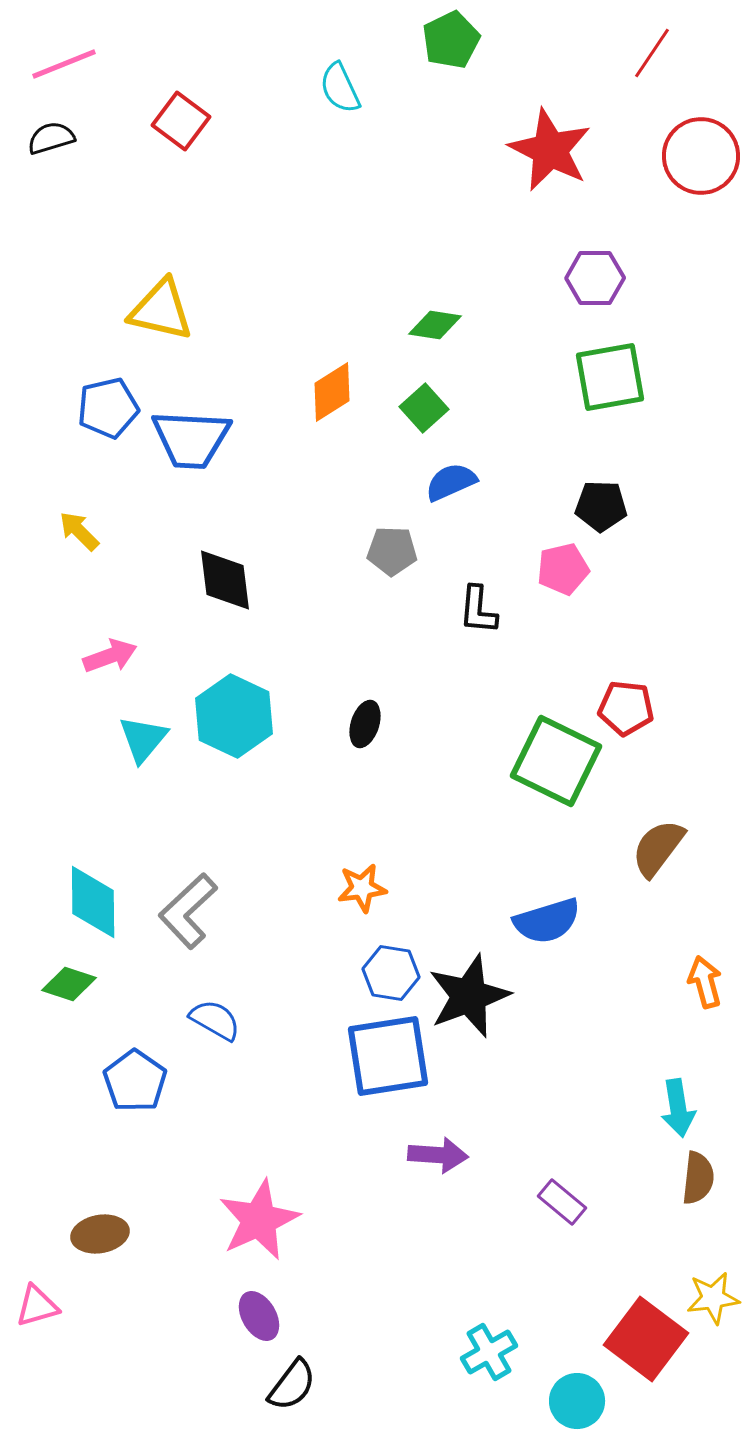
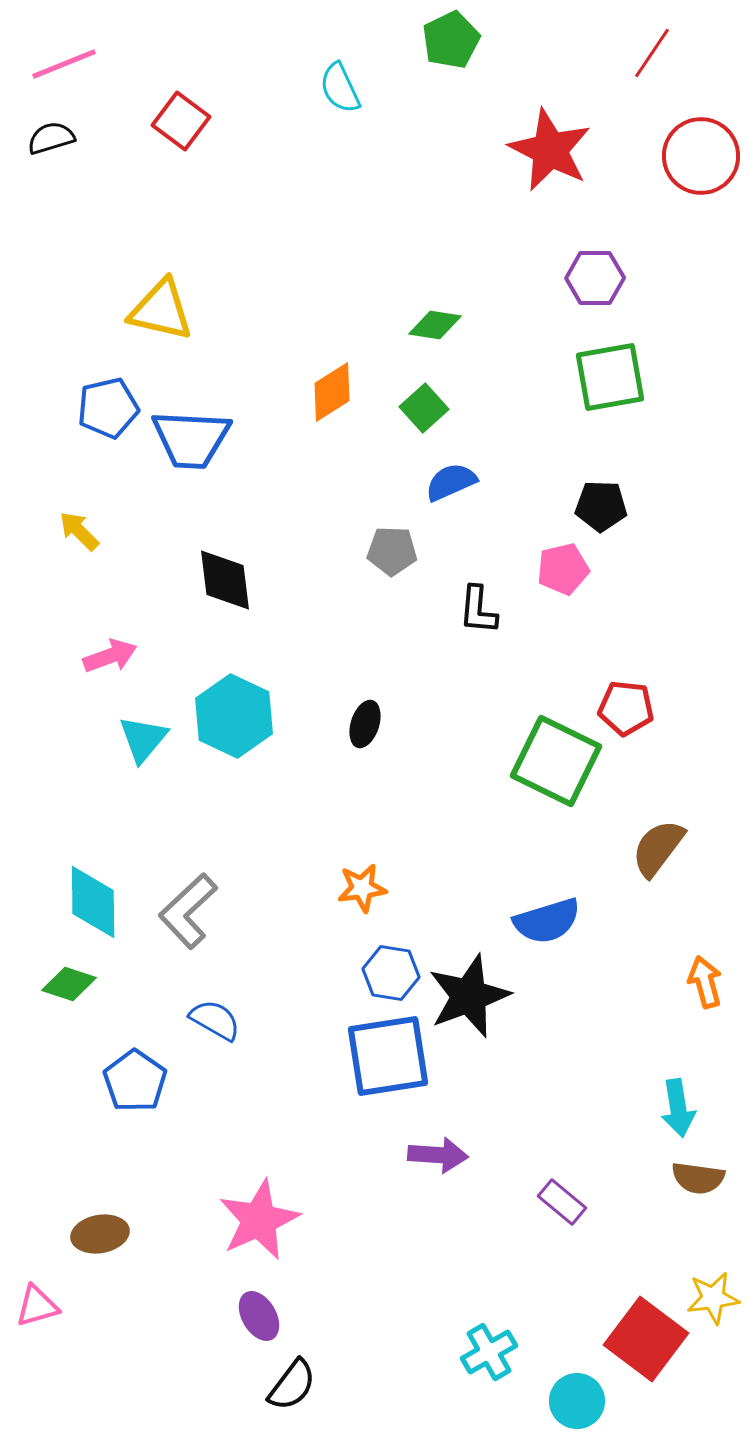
brown semicircle at (698, 1178): rotated 92 degrees clockwise
